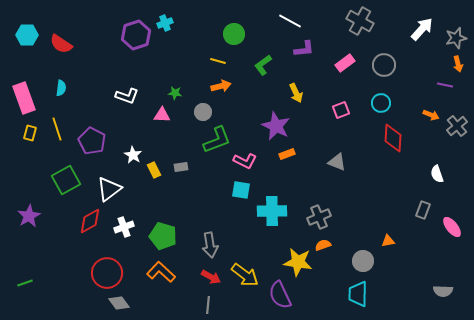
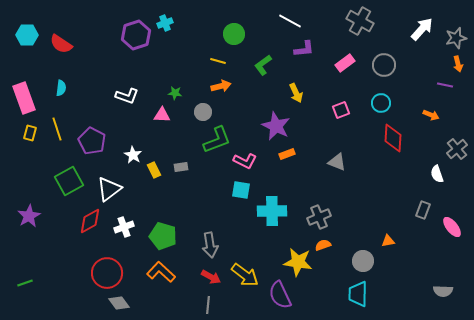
gray cross at (457, 126): moved 23 px down
green square at (66, 180): moved 3 px right, 1 px down
